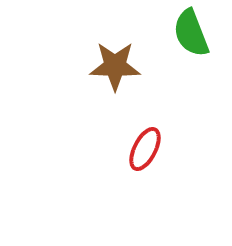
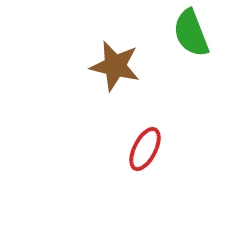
brown star: rotated 12 degrees clockwise
